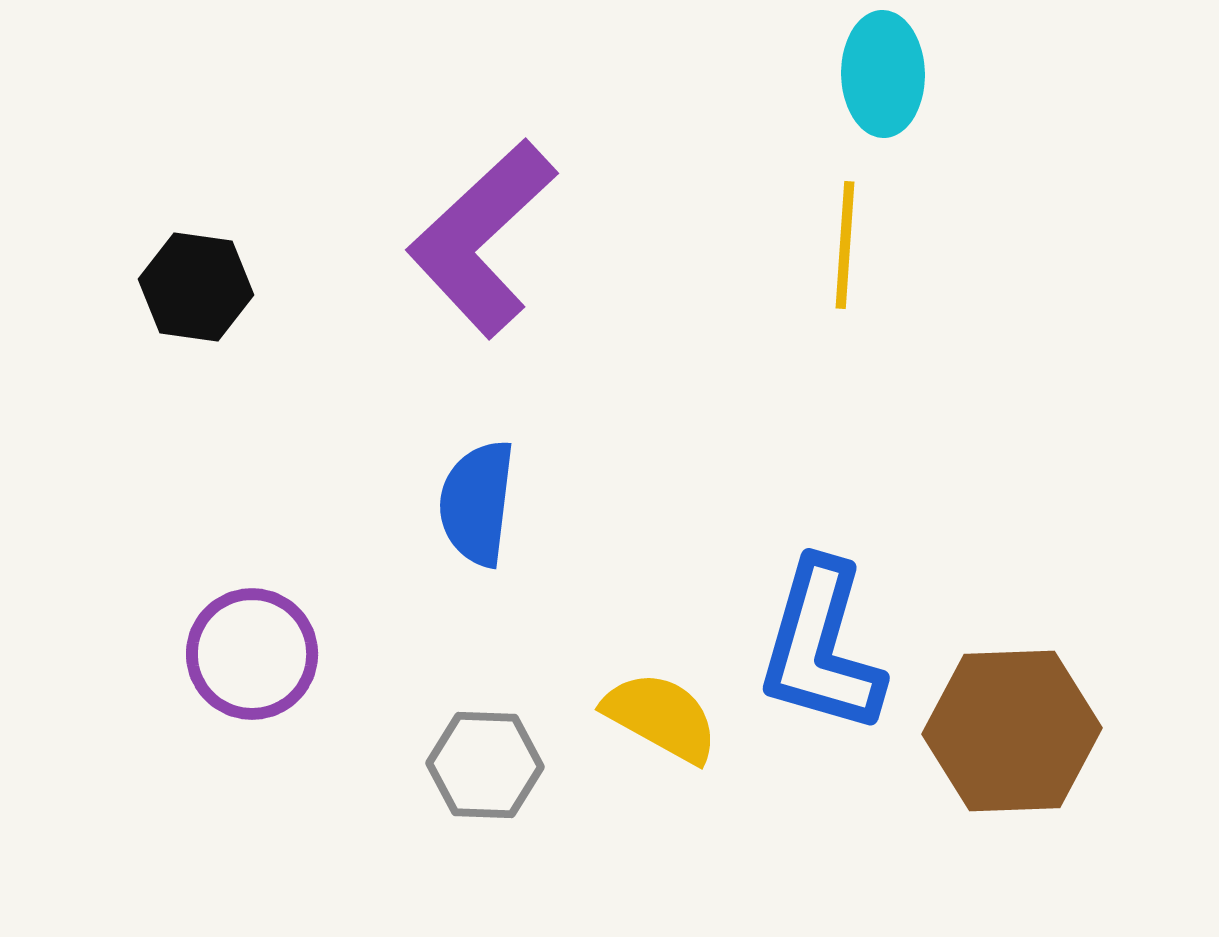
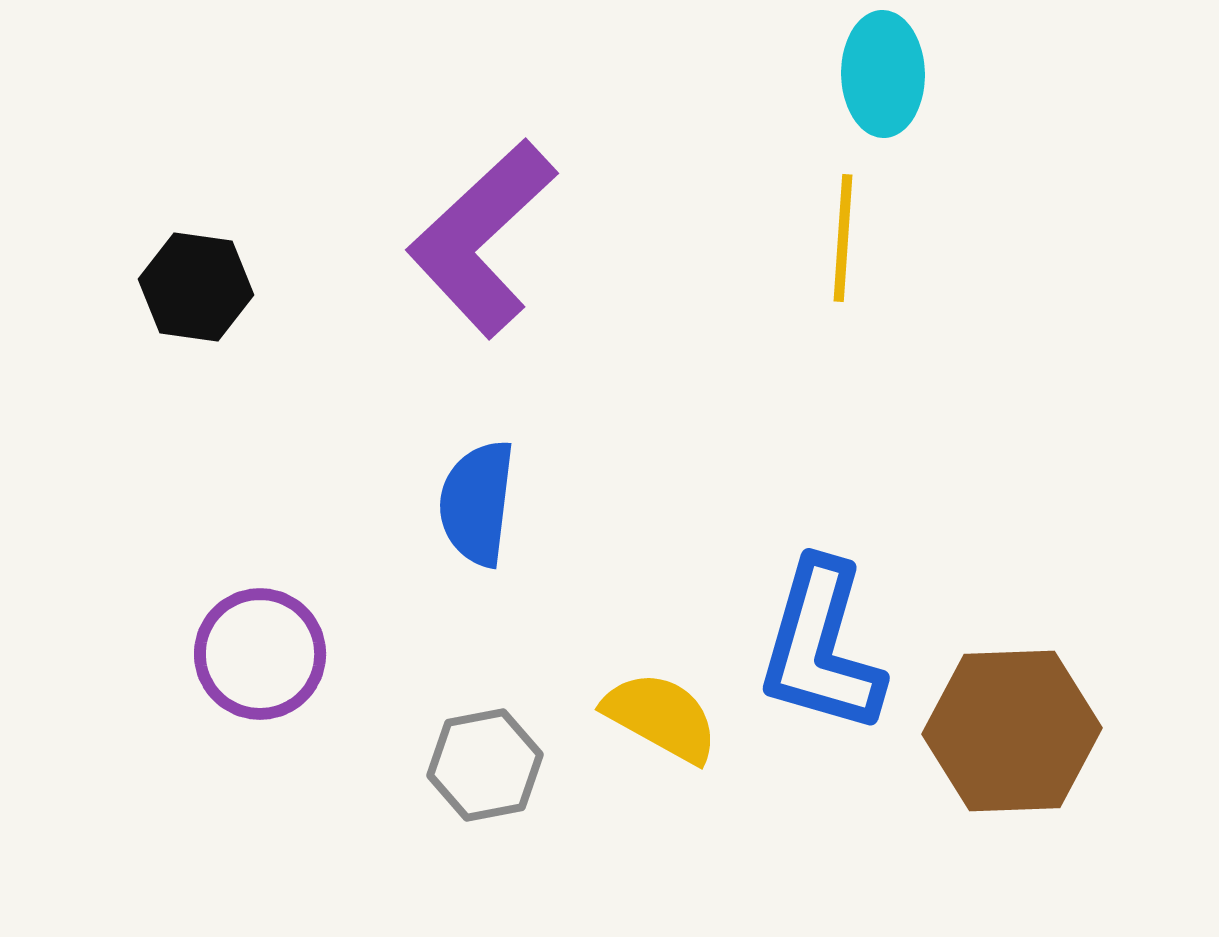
yellow line: moved 2 px left, 7 px up
purple circle: moved 8 px right
gray hexagon: rotated 13 degrees counterclockwise
